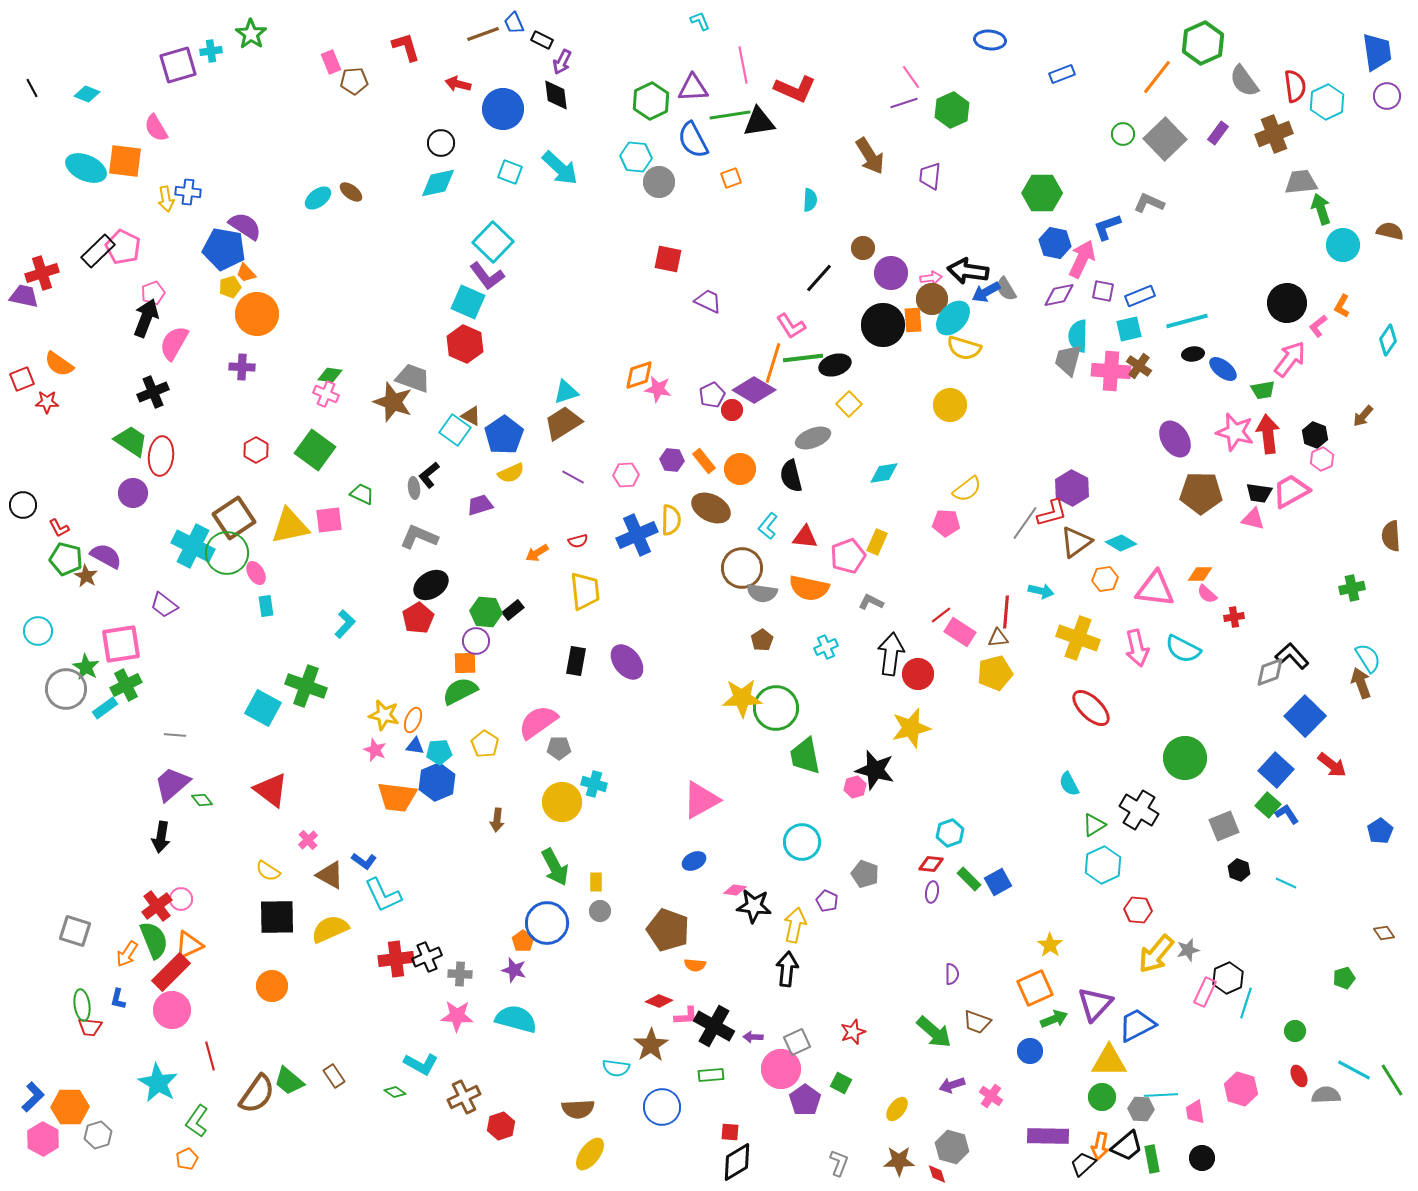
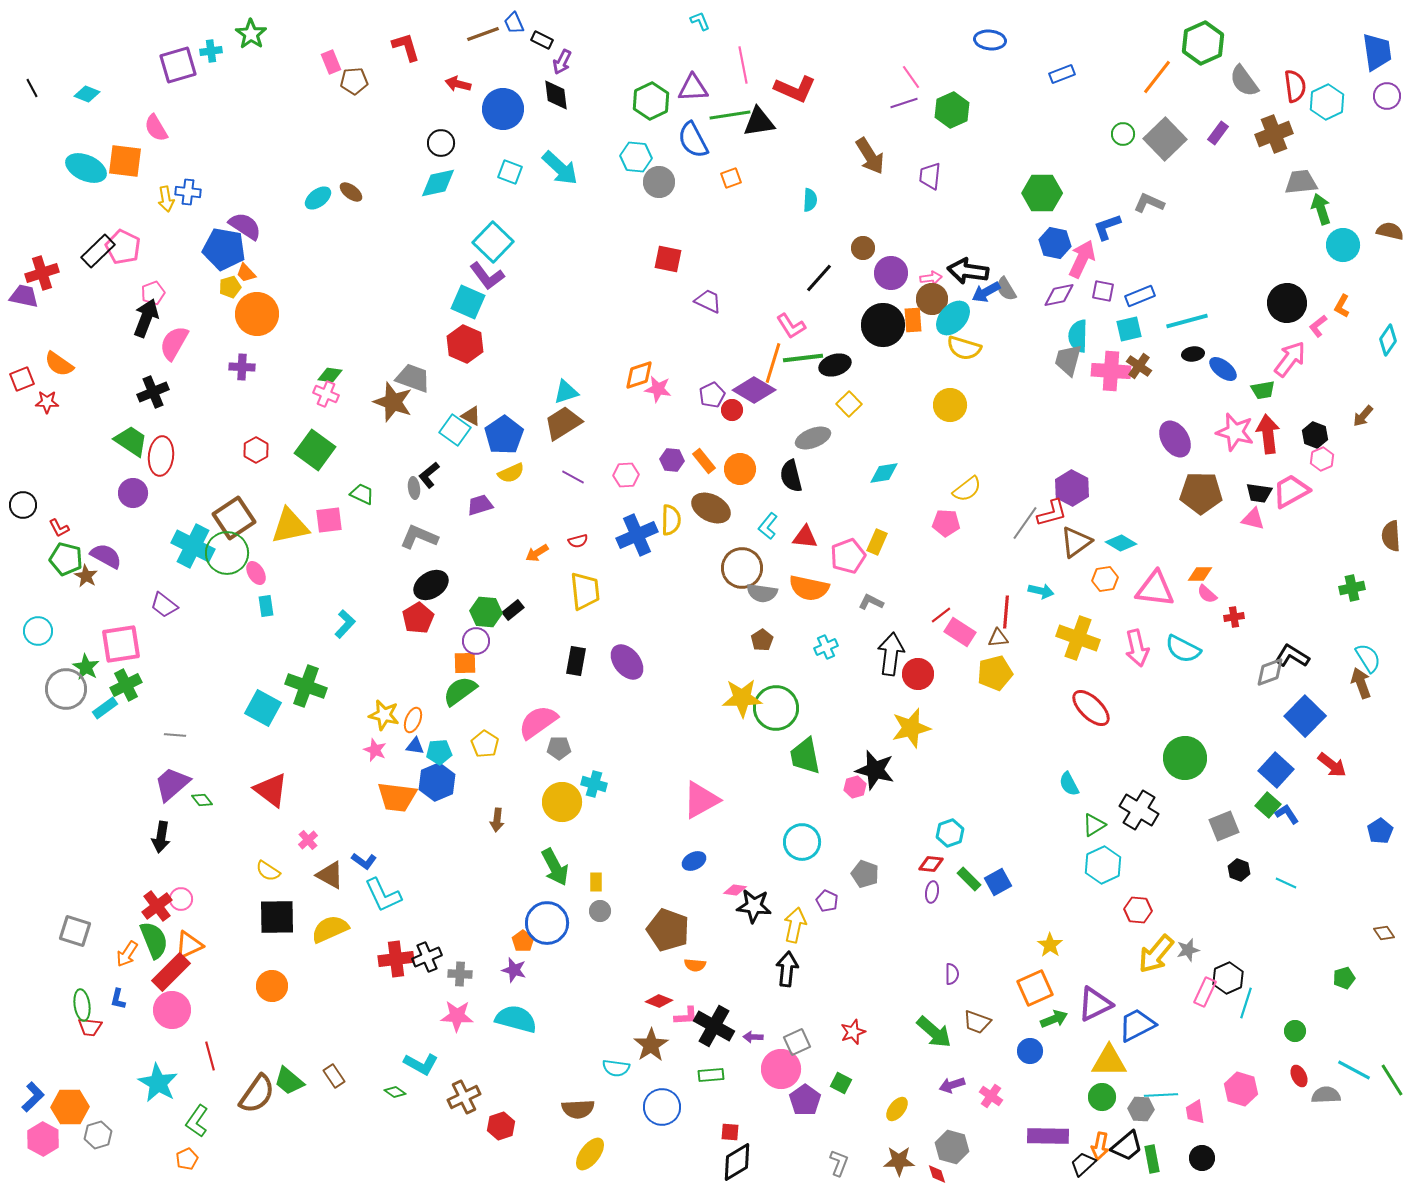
black L-shape at (1292, 656): rotated 16 degrees counterclockwise
green semicircle at (460, 691): rotated 9 degrees counterclockwise
purple triangle at (1095, 1004): rotated 21 degrees clockwise
